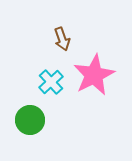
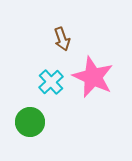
pink star: moved 1 px left, 2 px down; rotated 21 degrees counterclockwise
green circle: moved 2 px down
